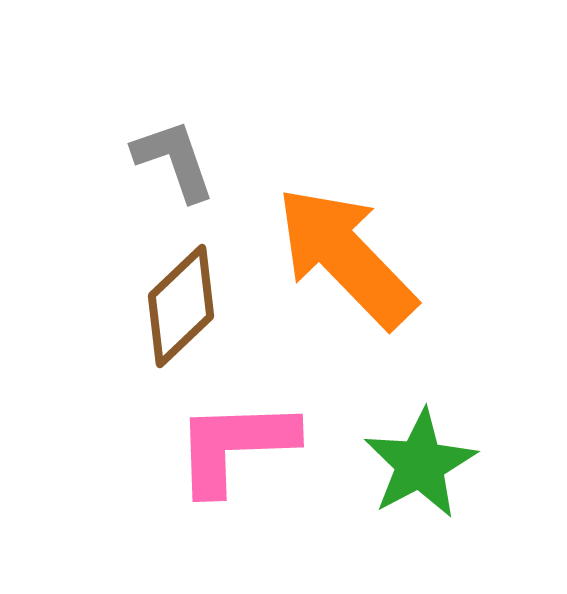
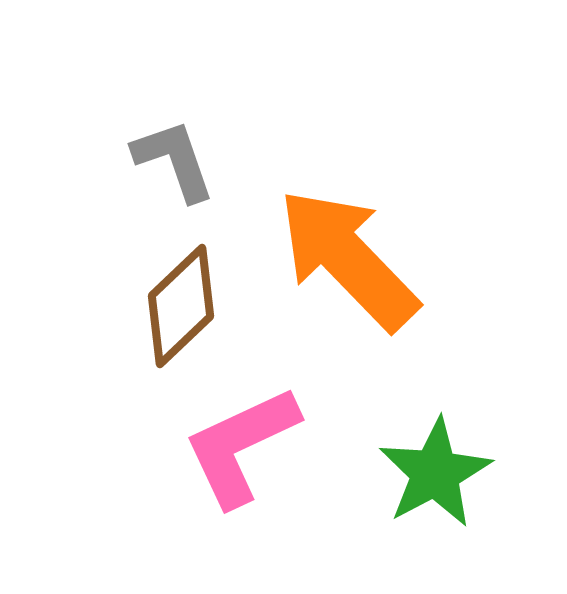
orange arrow: moved 2 px right, 2 px down
pink L-shape: moved 6 px right; rotated 23 degrees counterclockwise
green star: moved 15 px right, 9 px down
